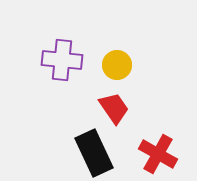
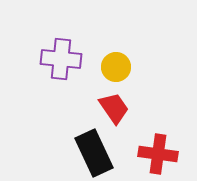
purple cross: moved 1 px left, 1 px up
yellow circle: moved 1 px left, 2 px down
red cross: rotated 21 degrees counterclockwise
